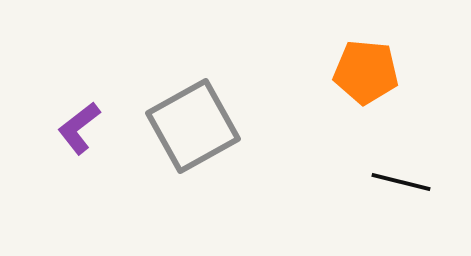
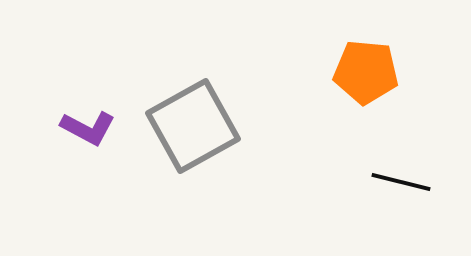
purple L-shape: moved 9 px right; rotated 114 degrees counterclockwise
